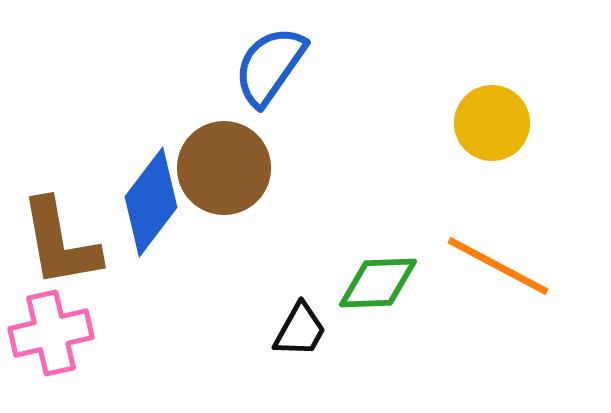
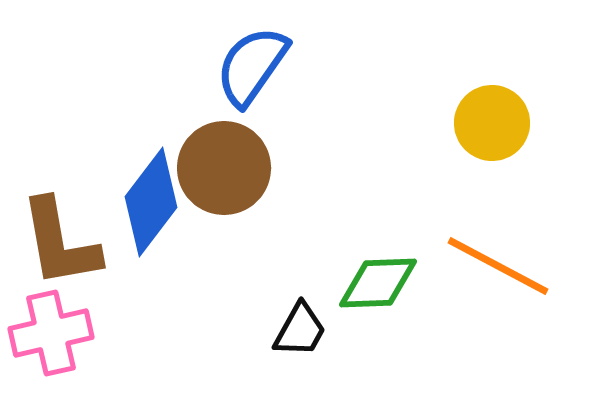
blue semicircle: moved 18 px left
